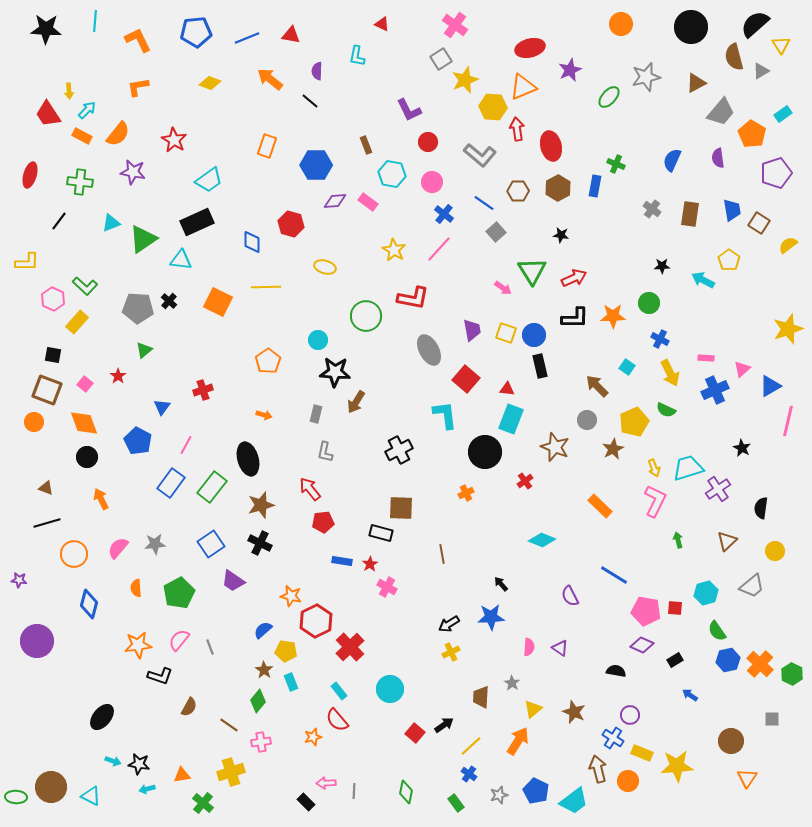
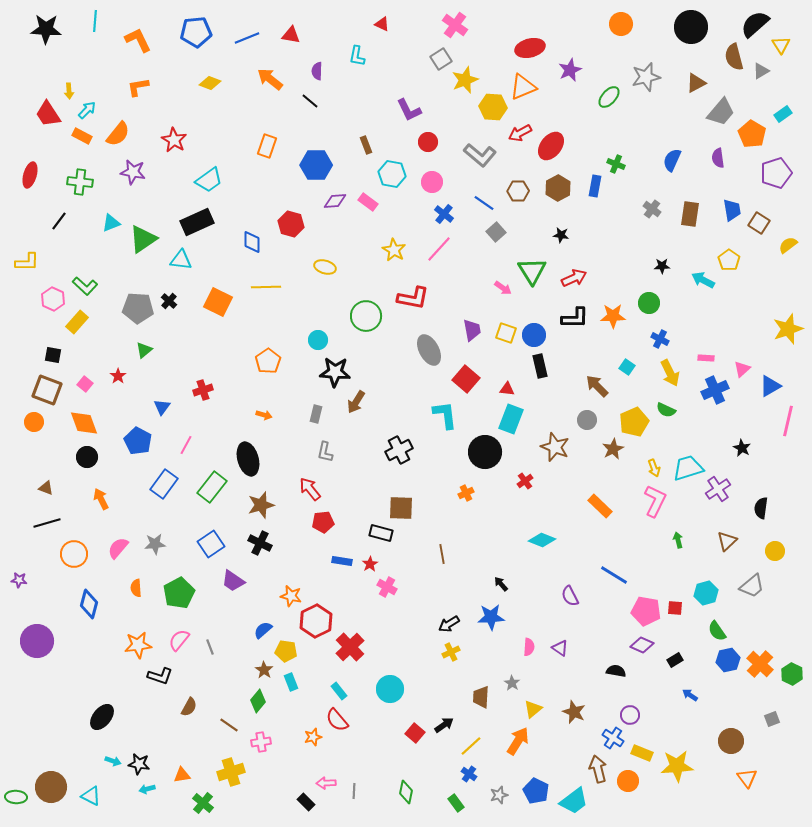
red arrow at (517, 129): moved 3 px right, 4 px down; rotated 110 degrees counterclockwise
red ellipse at (551, 146): rotated 52 degrees clockwise
blue rectangle at (171, 483): moved 7 px left, 1 px down
gray square at (772, 719): rotated 21 degrees counterclockwise
orange triangle at (747, 778): rotated 10 degrees counterclockwise
